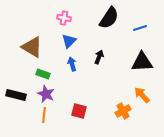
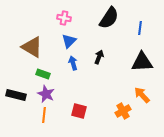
blue line: rotated 64 degrees counterclockwise
blue arrow: moved 1 px right, 1 px up
